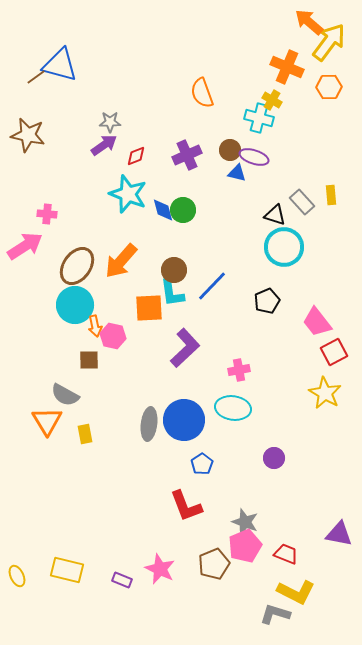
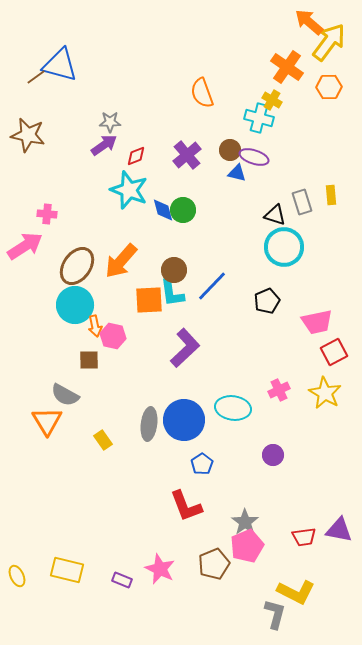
orange cross at (287, 67): rotated 12 degrees clockwise
purple cross at (187, 155): rotated 16 degrees counterclockwise
cyan star at (128, 194): moved 1 px right, 4 px up
gray rectangle at (302, 202): rotated 25 degrees clockwise
orange square at (149, 308): moved 8 px up
pink trapezoid at (317, 322): rotated 64 degrees counterclockwise
pink cross at (239, 370): moved 40 px right, 20 px down; rotated 15 degrees counterclockwise
yellow rectangle at (85, 434): moved 18 px right, 6 px down; rotated 24 degrees counterclockwise
purple circle at (274, 458): moved 1 px left, 3 px up
gray star at (245, 522): rotated 16 degrees clockwise
purple triangle at (339, 534): moved 4 px up
pink pentagon at (245, 546): moved 2 px right
red trapezoid at (286, 554): moved 18 px right, 17 px up; rotated 150 degrees clockwise
gray L-shape at (275, 614): rotated 88 degrees clockwise
